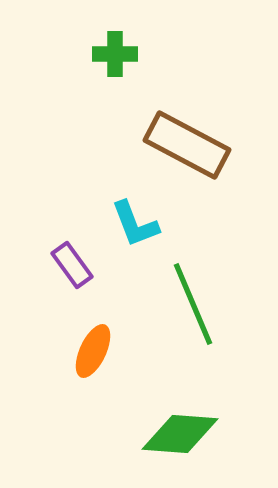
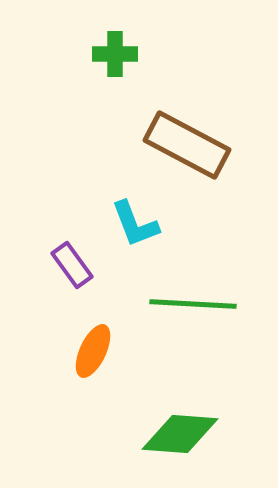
green line: rotated 64 degrees counterclockwise
